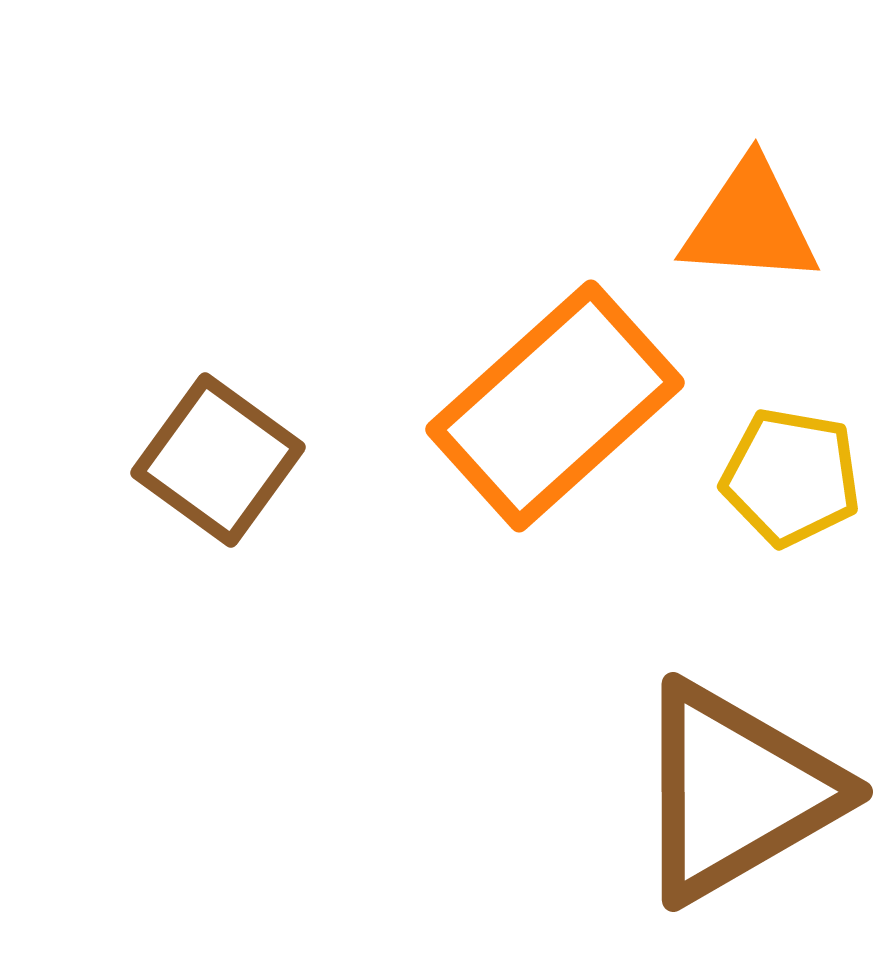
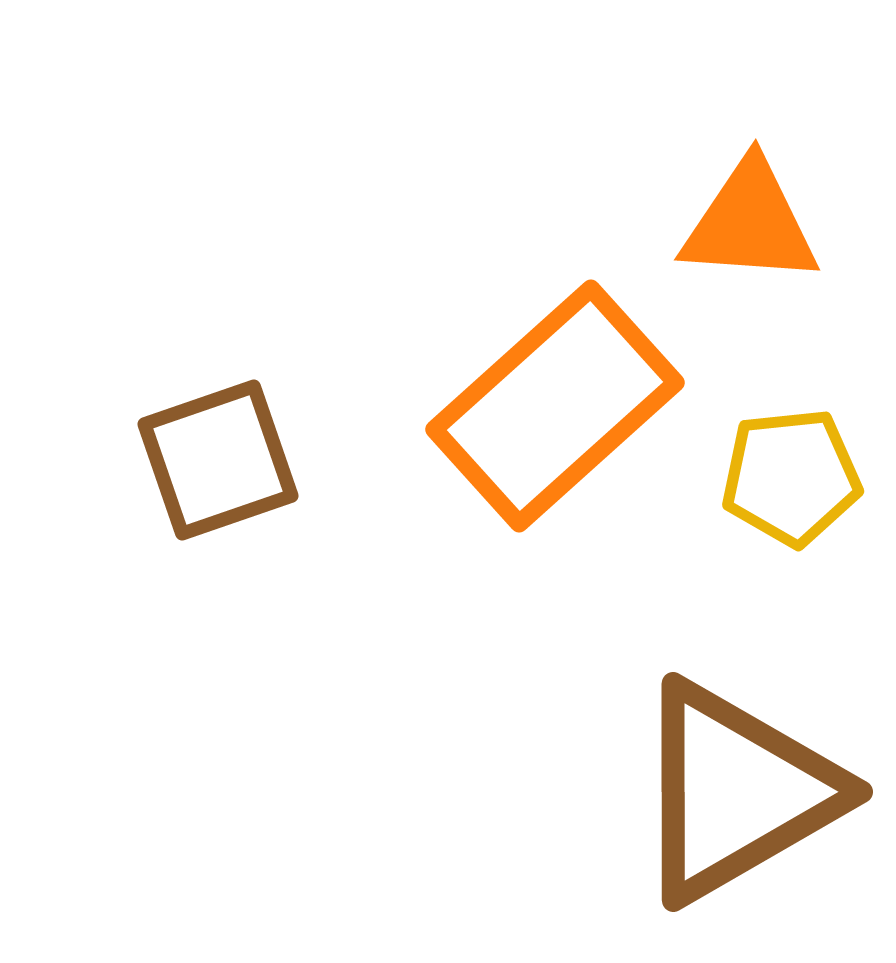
brown square: rotated 35 degrees clockwise
yellow pentagon: rotated 16 degrees counterclockwise
